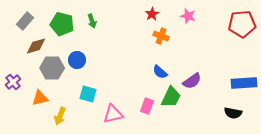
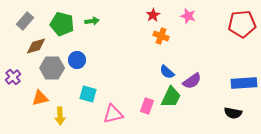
red star: moved 1 px right, 1 px down
green arrow: rotated 80 degrees counterclockwise
blue semicircle: moved 7 px right
purple cross: moved 5 px up
yellow arrow: rotated 24 degrees counterclockwise
